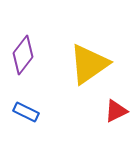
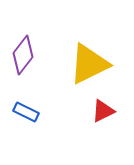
yellow triangle: rotated 9 degrees clockwise
red triangle: moved 13 px left
